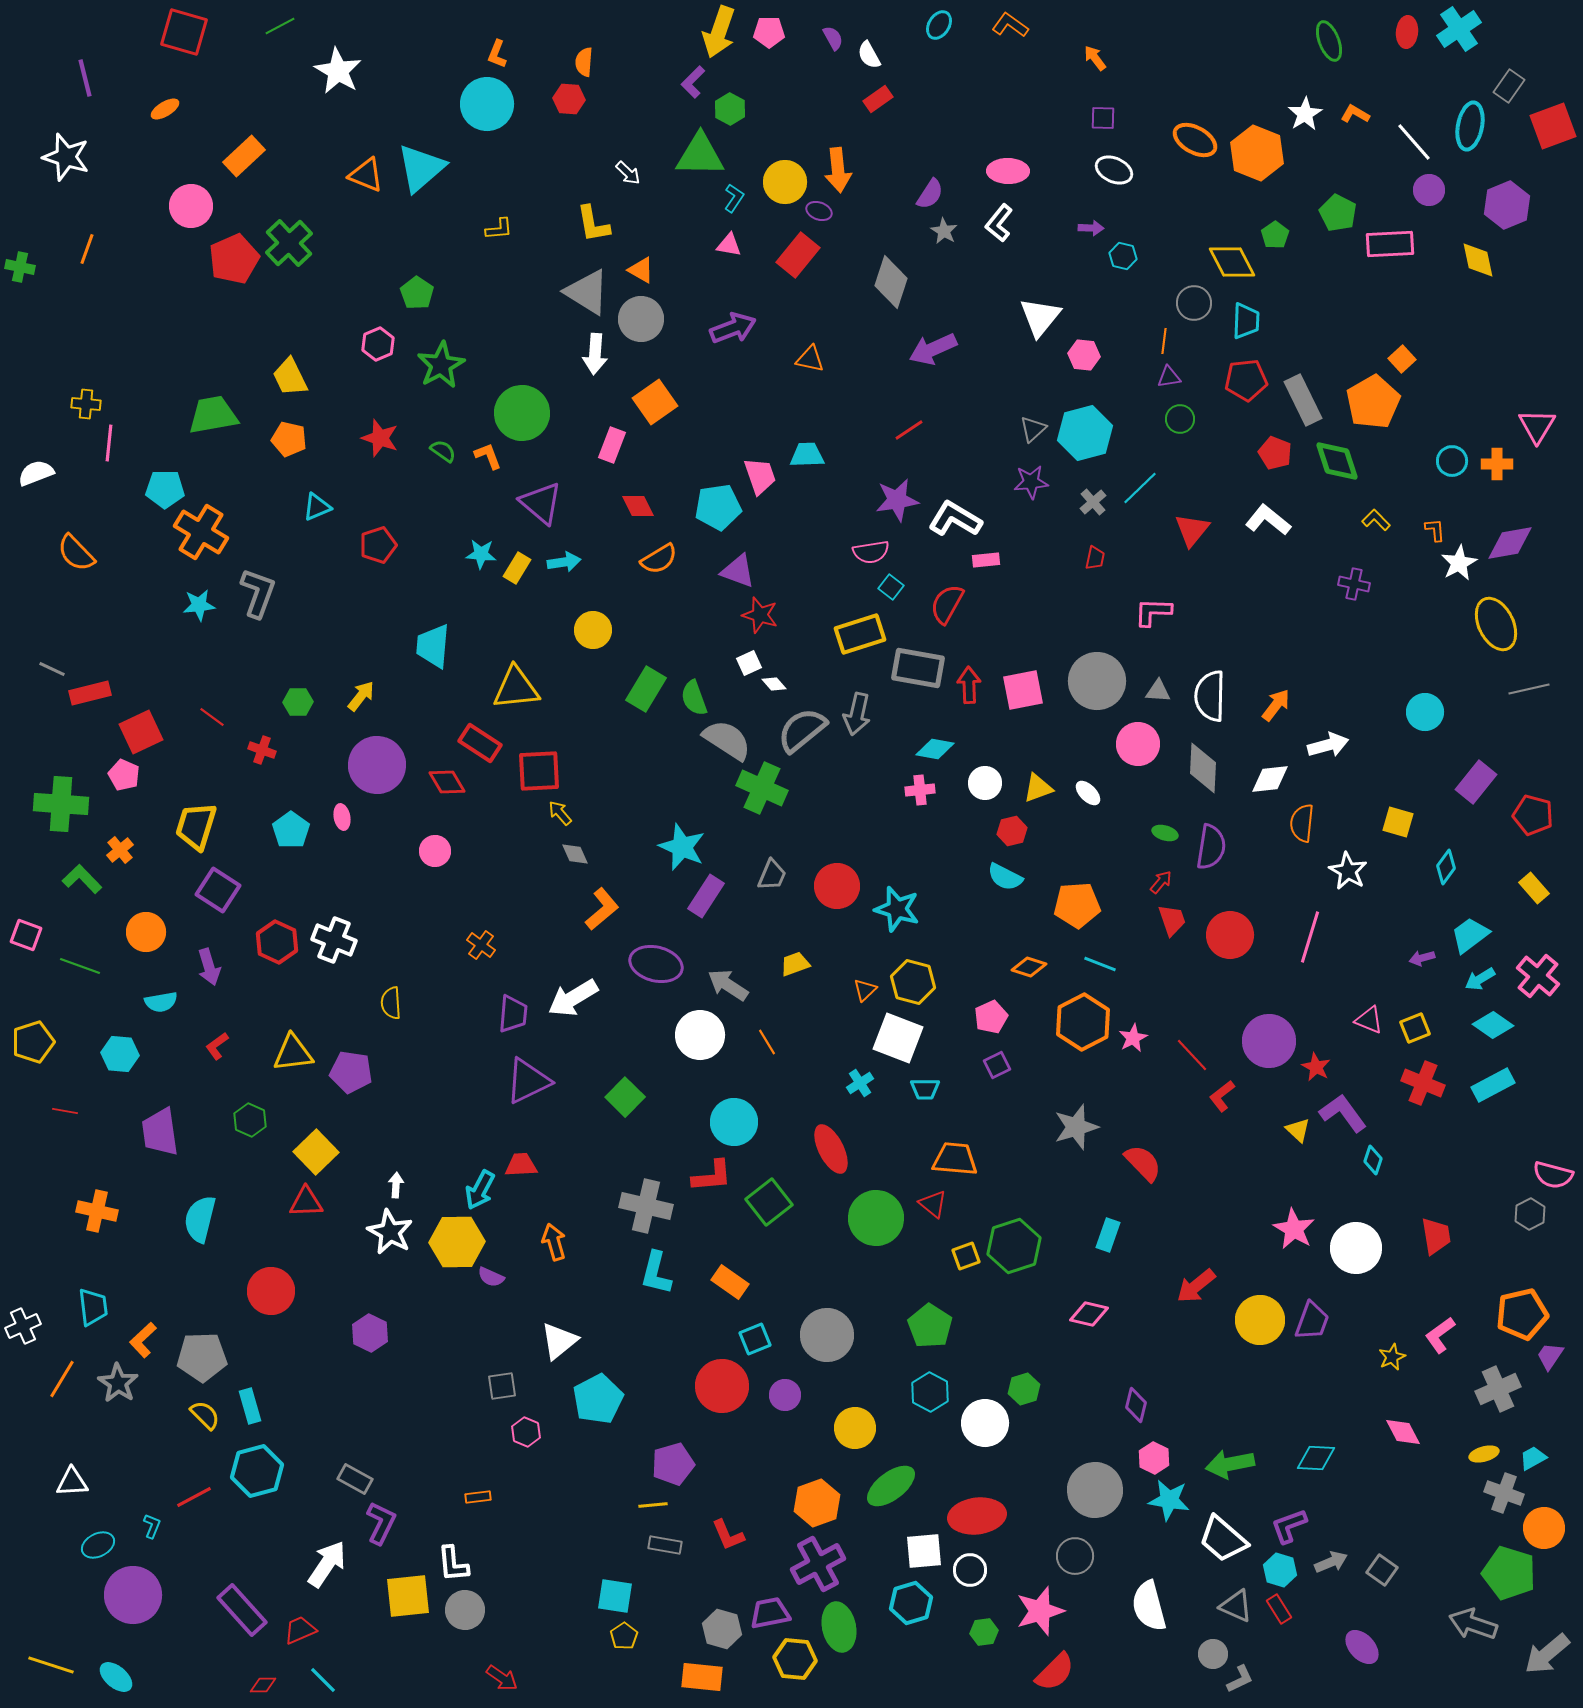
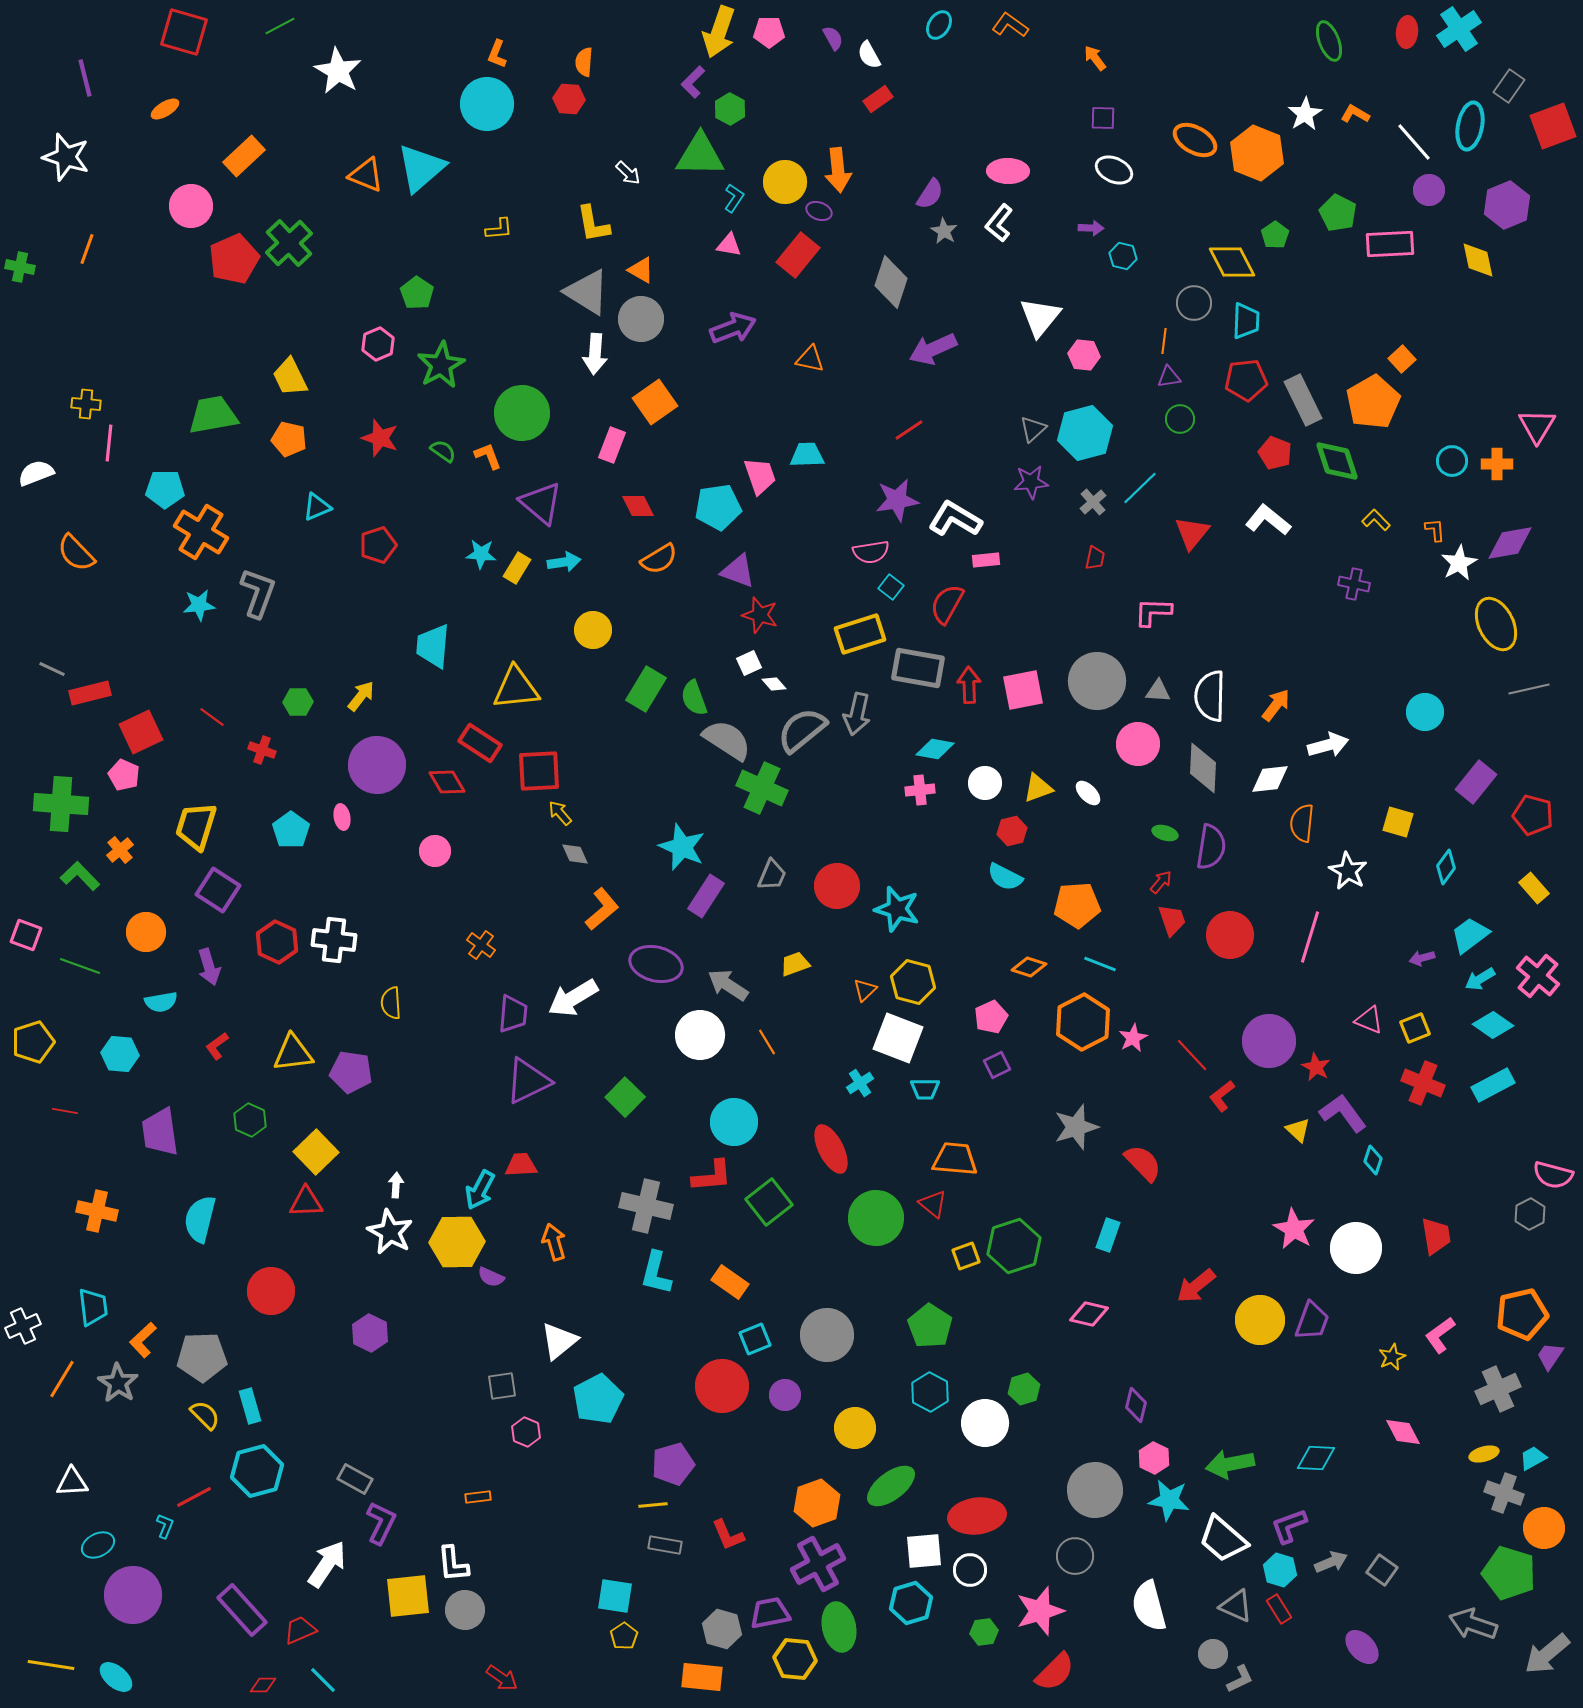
red triangle at (1192, 530): moved 3 px down
green L-shape at (82, 879): moved 2 px left, 3 px up
white cross at (334, 940): rotated 15 degrees counterclockwise
cyan L-shape at (152, 1526): moved 13 px right
yellow line at (51, 1665): rotated 9 degrees counterclockwise
